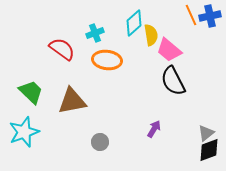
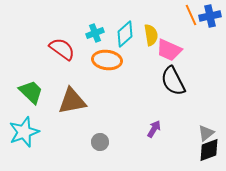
cyan diamond: moved 9 px left, 11 px down
pink trapezoid: rotated 16 degrees counterclockwise
